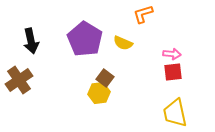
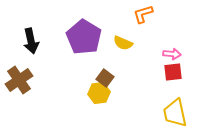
purple pentagon: moved 1 px left, 2 px up
